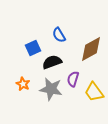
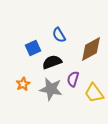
orange star: rotated 16 degrees clockwise
yellow trapezoid: moved 1 px down
